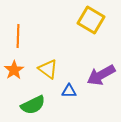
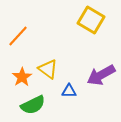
orange line: rotated 40 degrees clockwise
orange star: moved 8 px right, 7 px down
